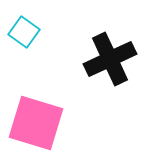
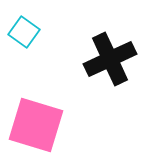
pink square: moved 2 px down
